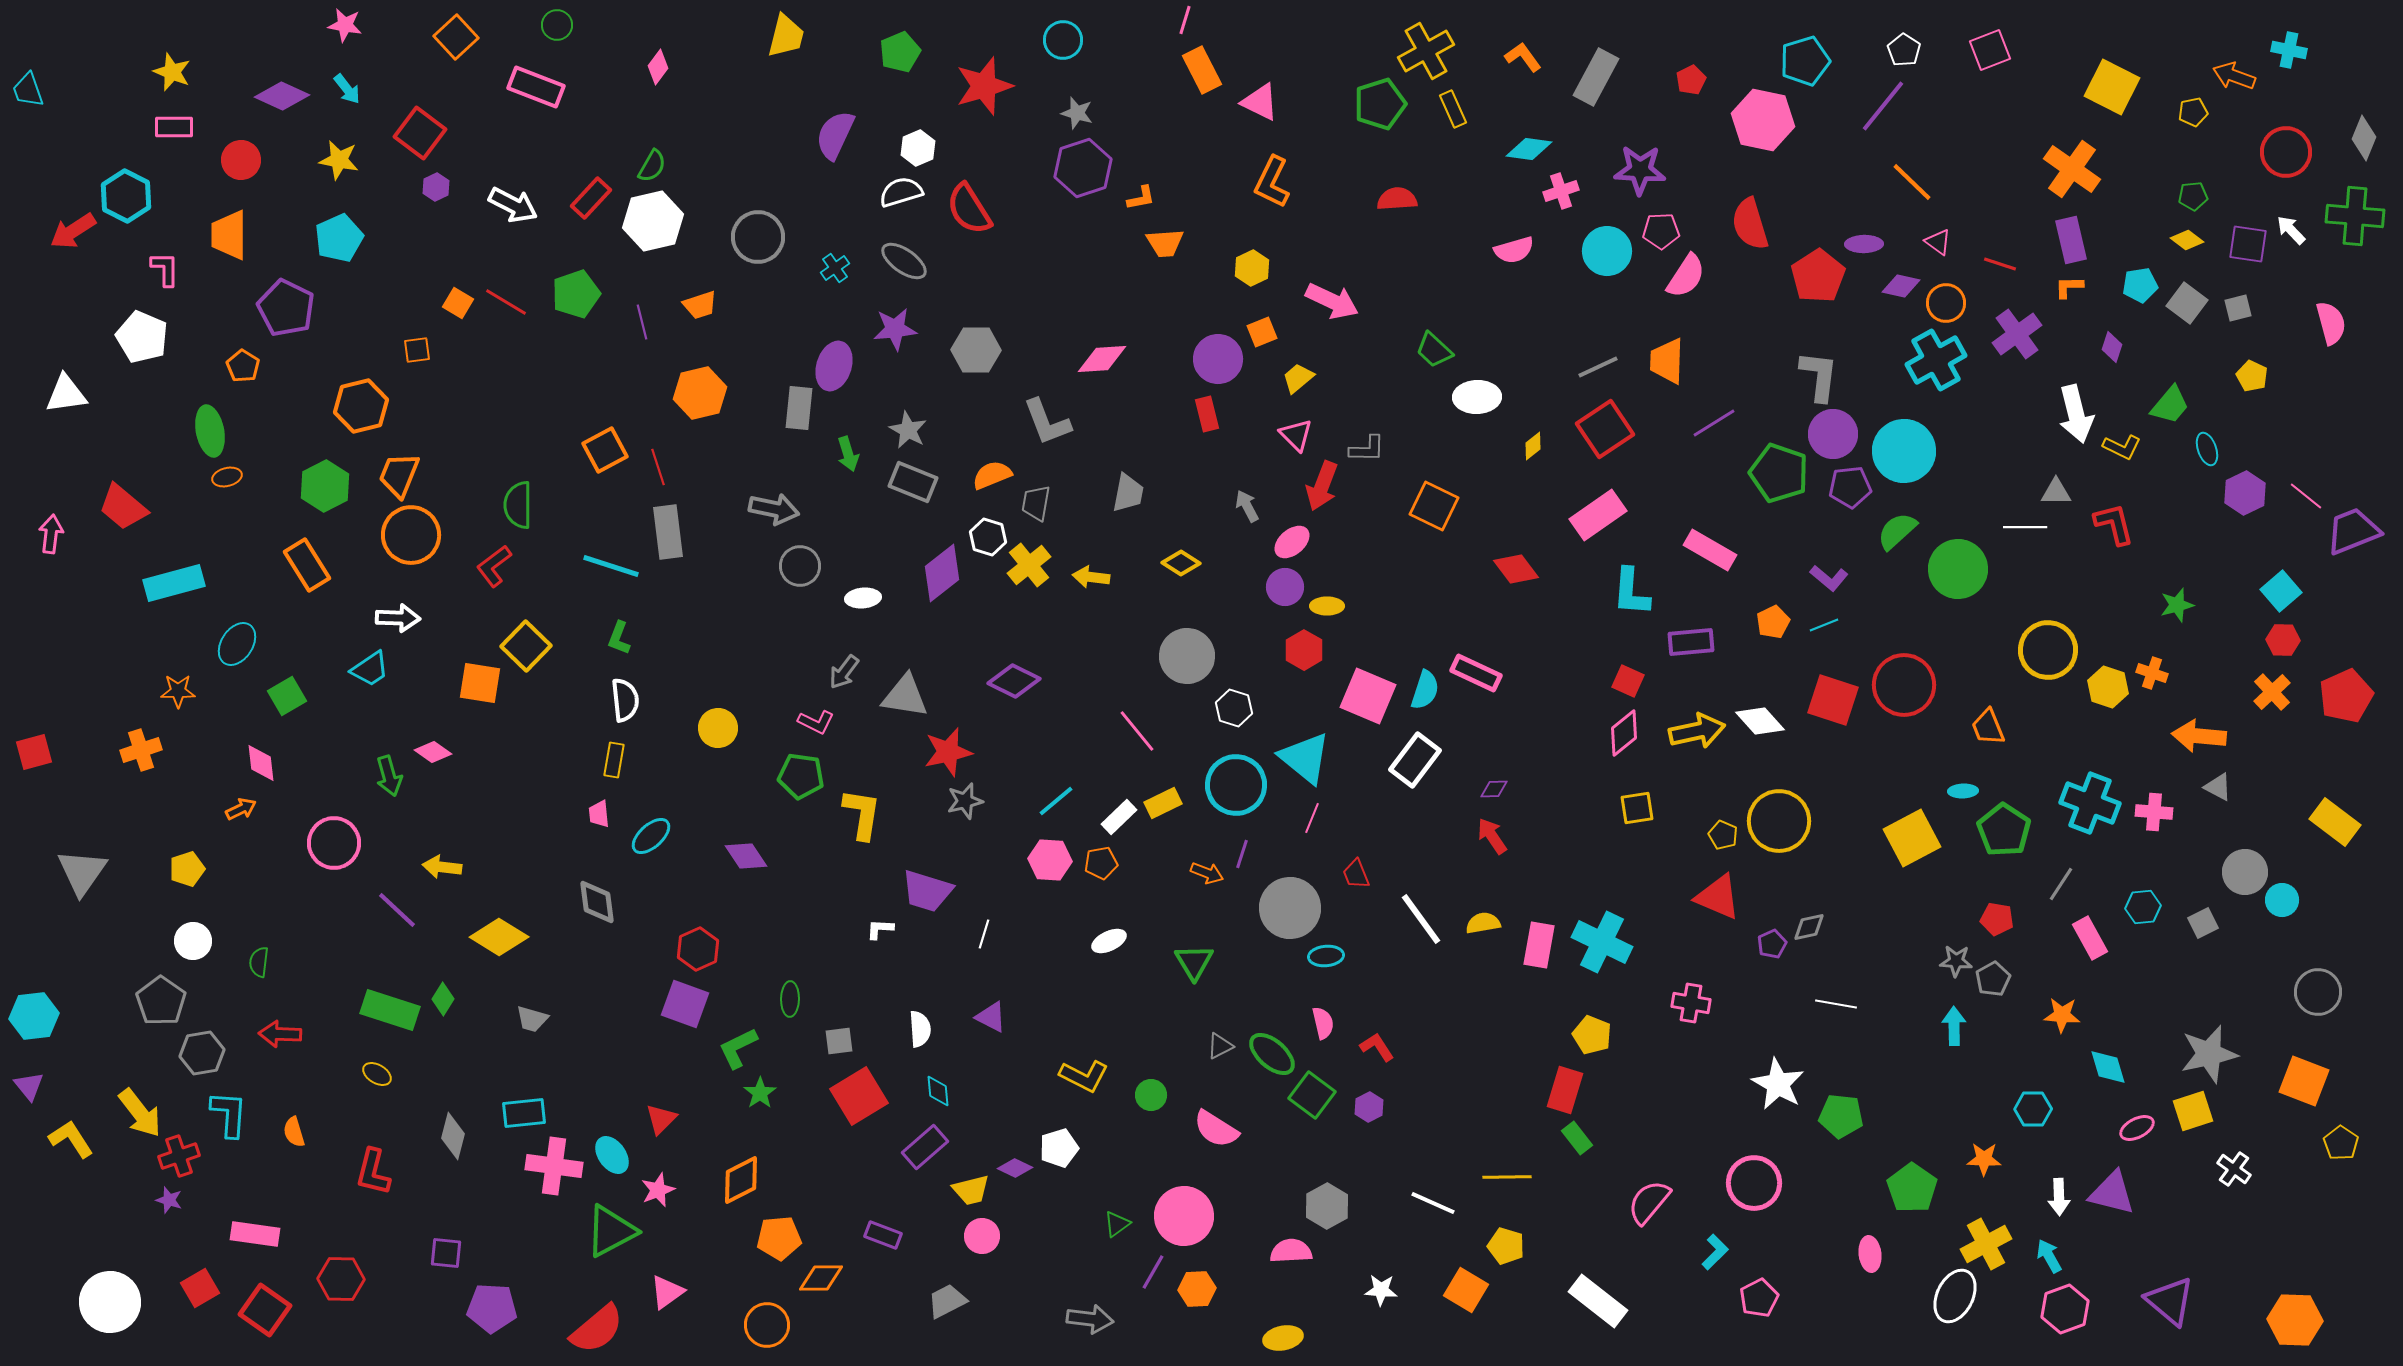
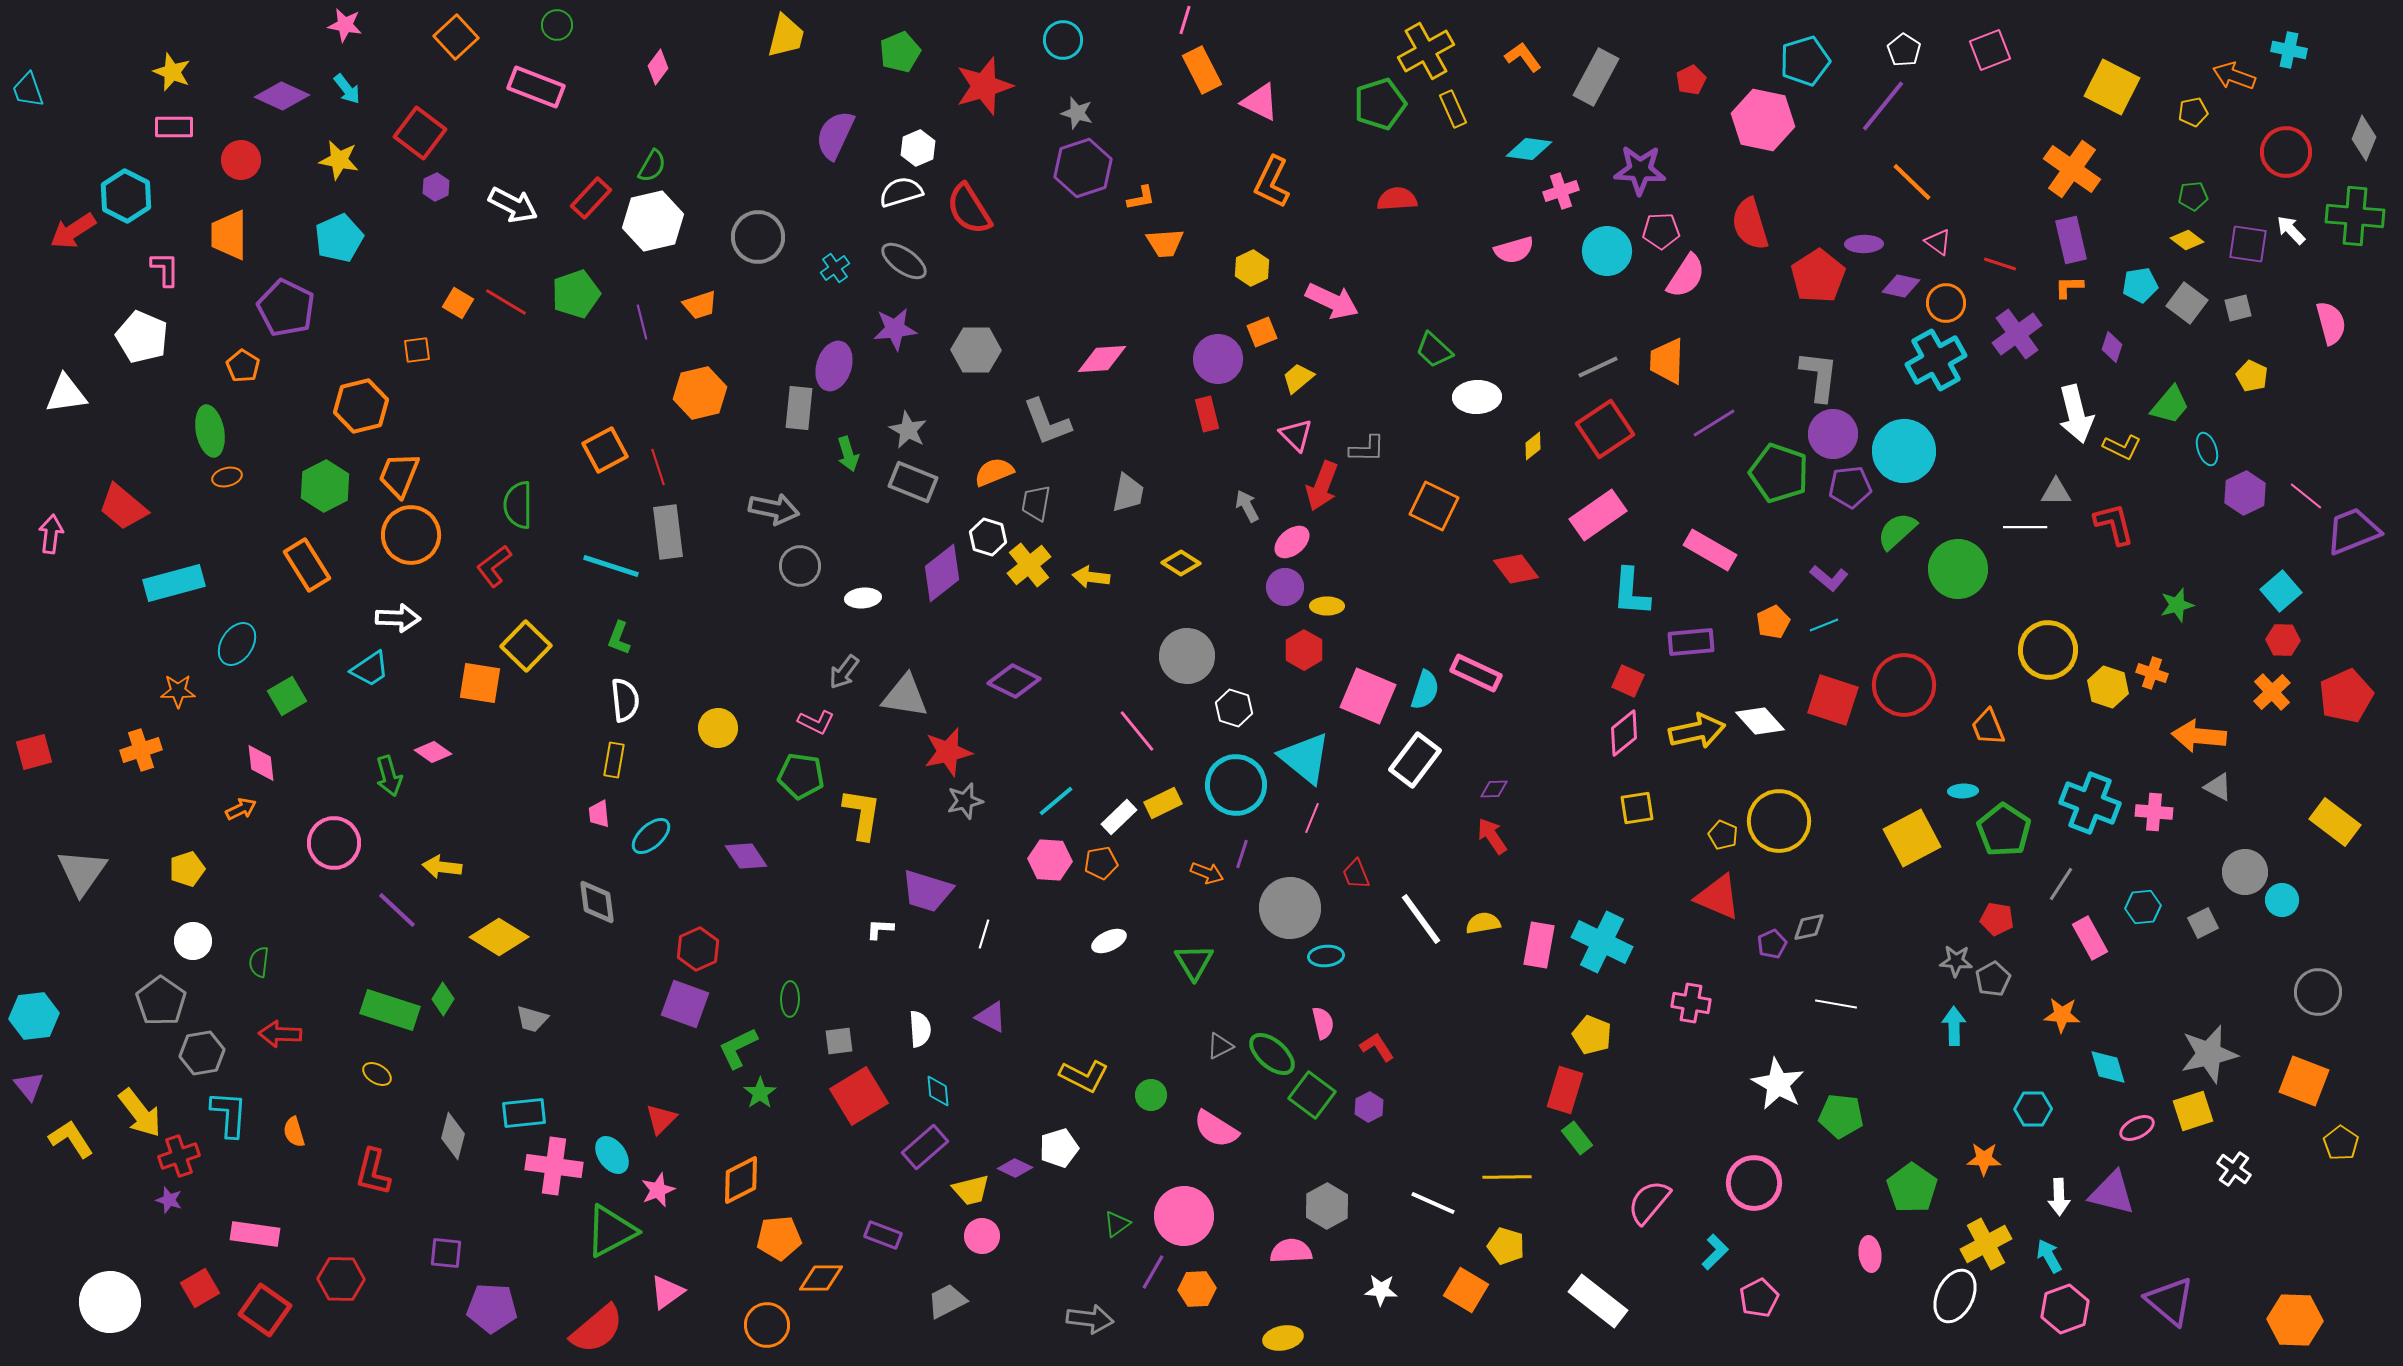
orange semicircle at (992, 475): moved 2 px right, 3 px up
